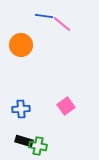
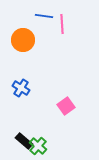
pink line: rotated 48 degrees clockwise
orange circle: moved 2 px right, 5 px up
blue cross: moved 21 px up; rotated 36 degrees clockwise
black rectangle: rotated 24 degrees clockwise
green cross: rotated 30 degrees clockwise
